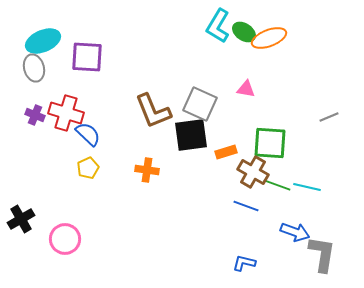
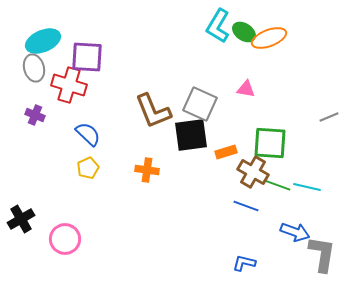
red cross: moved 3 px right, 28 px up
